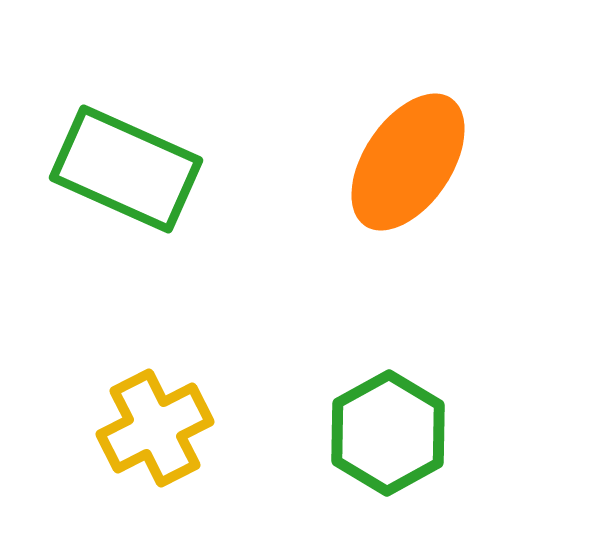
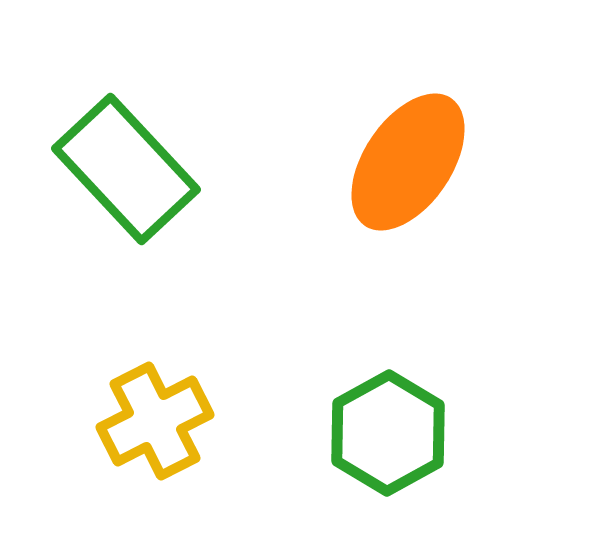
green rectangle: rotated 23 degrees clockwise
yellow cross: moved 7 px up
